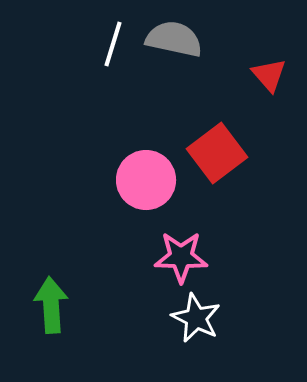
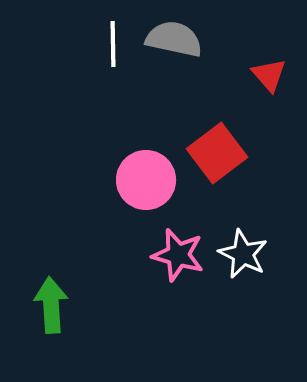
white line: rotated 18 degrees counterclockwise
pink star: moved 3 px left, 2 px up; rotated 14 degrees clockwise
white star: moved 47 px right, 64 px up
